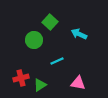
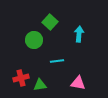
cyan arrow: rotated 70 degrees clockwise
cyan line: rotated 16 degrees clockwise
green triangle: rotated 24 degrees clockwise
